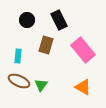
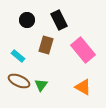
cyan rectangle: rotated 56 degrees counterclockwise
